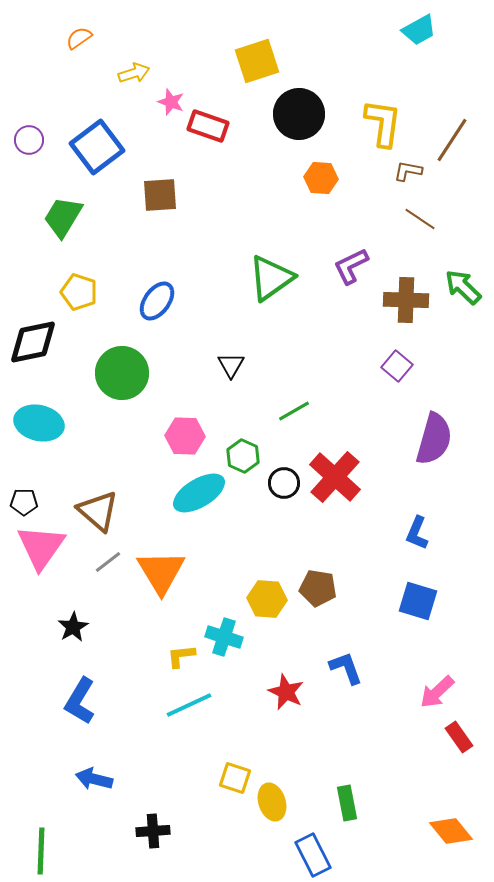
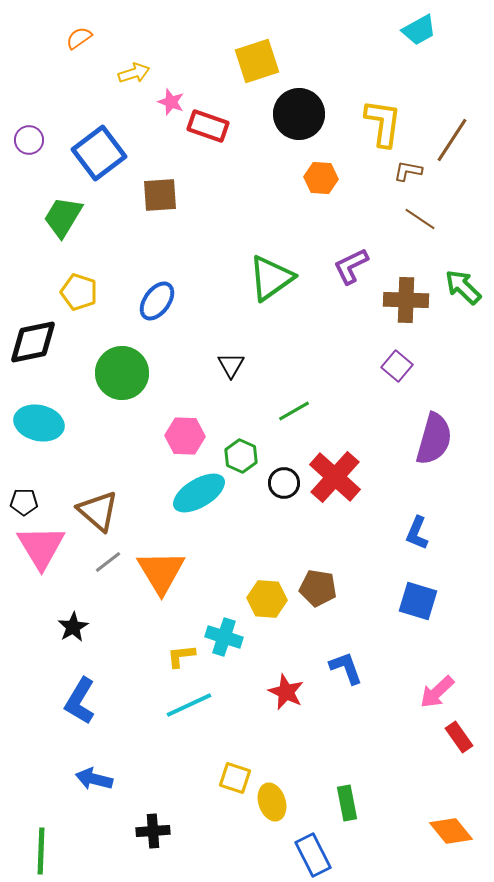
blue square at (97, 147): moved 2 px right, 6 px down
green hexagon at (243, 456): moved 2 px left
pink triangle at (41, 547): rotated 6 degrees counterclockwise
